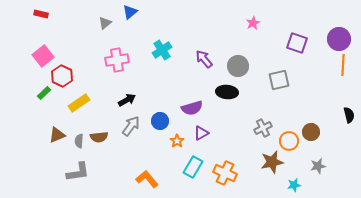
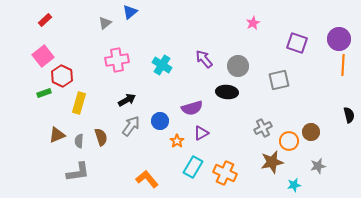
red rectangle: moved 4 px right, 6 px down; rotated 56 degrees counterclockwise
cyan cross: moved 15 px down; rotated 24 degrees counterclockwise
green rectangle: rotated 24 degrees clockwise
yellow rectangle: rotated 40 degrees counterclockwise
brown semicircle: moved 2 px right; rotated 102 degrees counterclockwise
